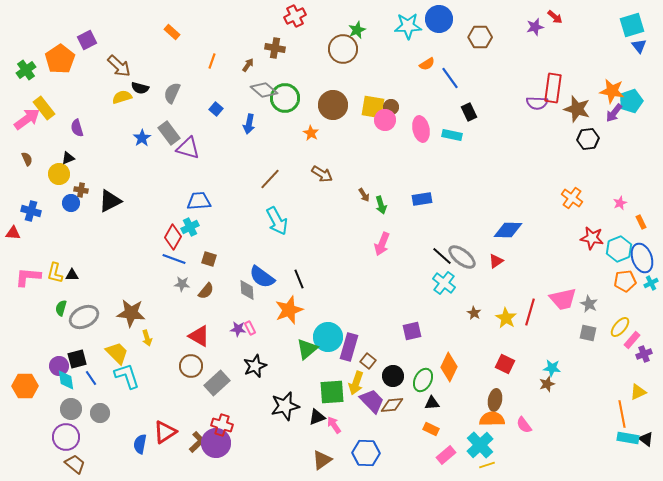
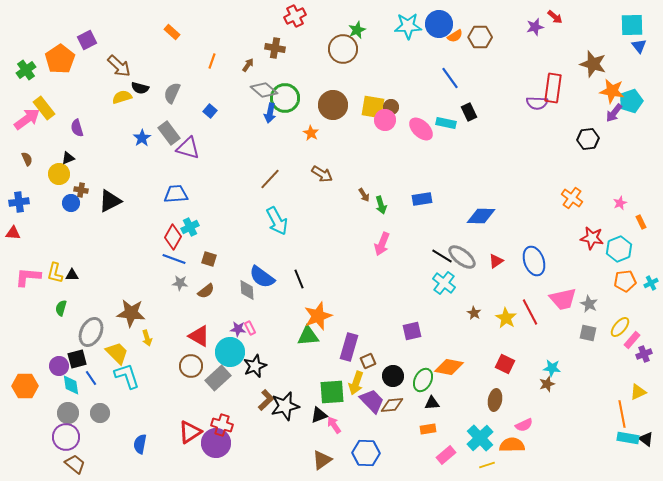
blue circle at (439, 19): moved 5 px down
cyan square at (632, 25): rotated 15 degrees clockwise
orange semicircle at (427, 64): moved 28 px right, 28 px up
blue square at (216, 109): moved 6 px left, 2 px down
brown star at (577, 109): moved 16 px right, 45 px up
blue arrow at (249, 124): moved 21 px right, 11 px up
pink ellipse at (421, 129): rotated 35 degrees counterclockwise
cyan rectangle at (452, 135): moved 6 px left, 12 px up
blue trapezoid at (199, 201): moved 23 px left, 7 px up
blue cross at (31, 211): moved 12 px left, 9 px up; rotated 24 degrees counterclockwise
blue diamond at (508, 230): moved 27 px left, 14 px up
black line at (442, 256): rotated 10 degrees counterclockwise
blue ellipse at (642, 258): moved 108 px left, 3 px down
gray star at (182, 284): moved 2 px left, 1 px up
brown semicircle at (206, 291): rotated 12 degrees clockwise
orange star at (289, 310): moved 29 px right, 6 px down
red line at (530, 312): rotated 44 degrees counterclockwise
gray ellipse at (84, 317): moved 7 px right, 15 px down; rotated 36 degrees counterclockwise
cyan circle at (328, 337): moved 98 px left, 15 px down
green triangle at (307, 349): moved 1 px right, 13 px up; rotated 35 degrees clockwise
brown square at (368, 361): rotated 28 degrees clockwise
orange diamond at (449, 367): rotated 76 degrees clockwise
cyan diamond at (66, 380): moved 5 px right, 5 px down
gray rectangle at (217, 383): moved 1 px right, 5 px up
gray circle at (71, 409): moved 3 px left, 4 px down
black triangle at (317, 417): moved 2 px right, 2 px up
orange semicircle at (492, 419): moved 20 px right, 26 px down
pink semicircle at (524, 425): rotated 78 degrees counterclockwise
orange rectangle at (431, 429): moved 3 px left; rotated 35 degrees counterclockwise
red triangle at (165, 432): moved 25 px right
brown L-shape at (197, 442): moved 69 px right, 42 px up
cyan cross at (480, 445): moved 7 px up
